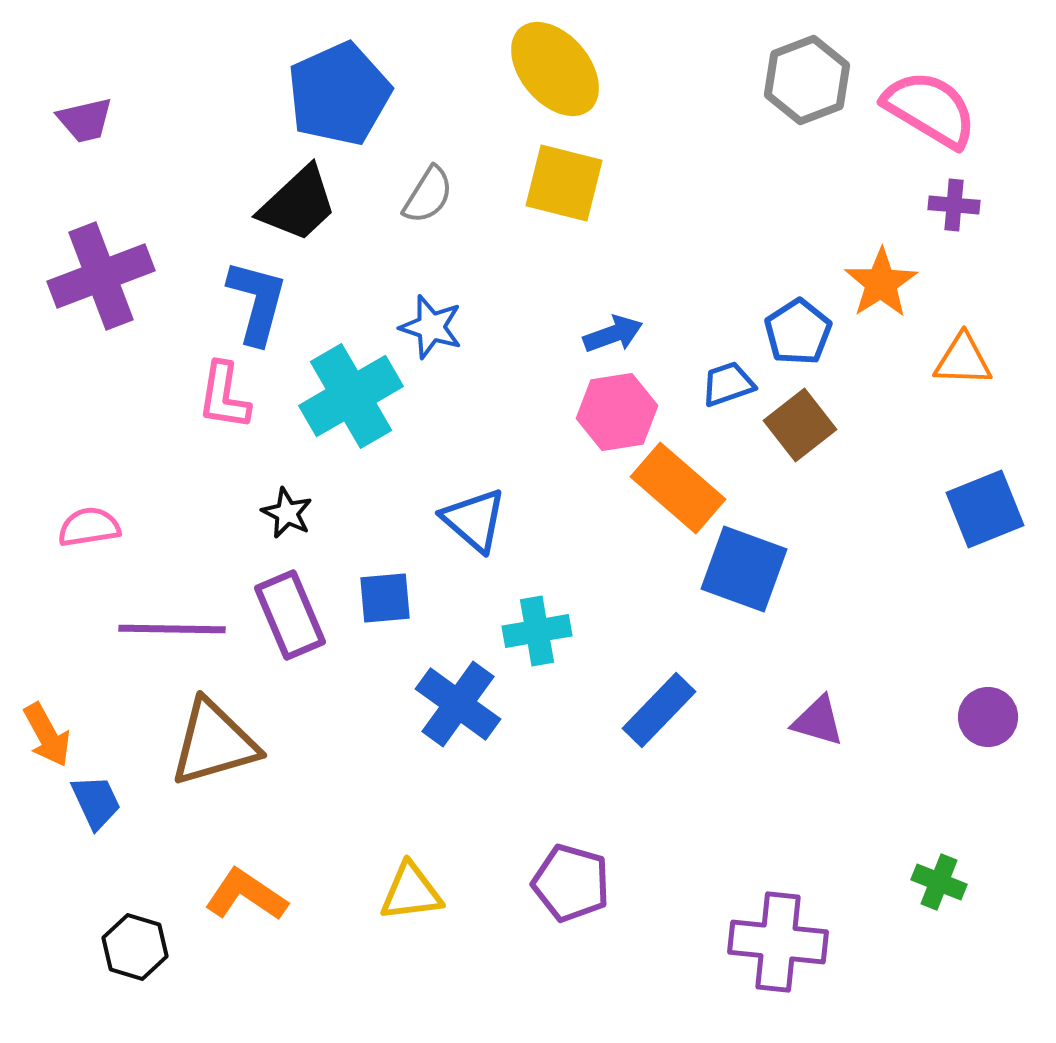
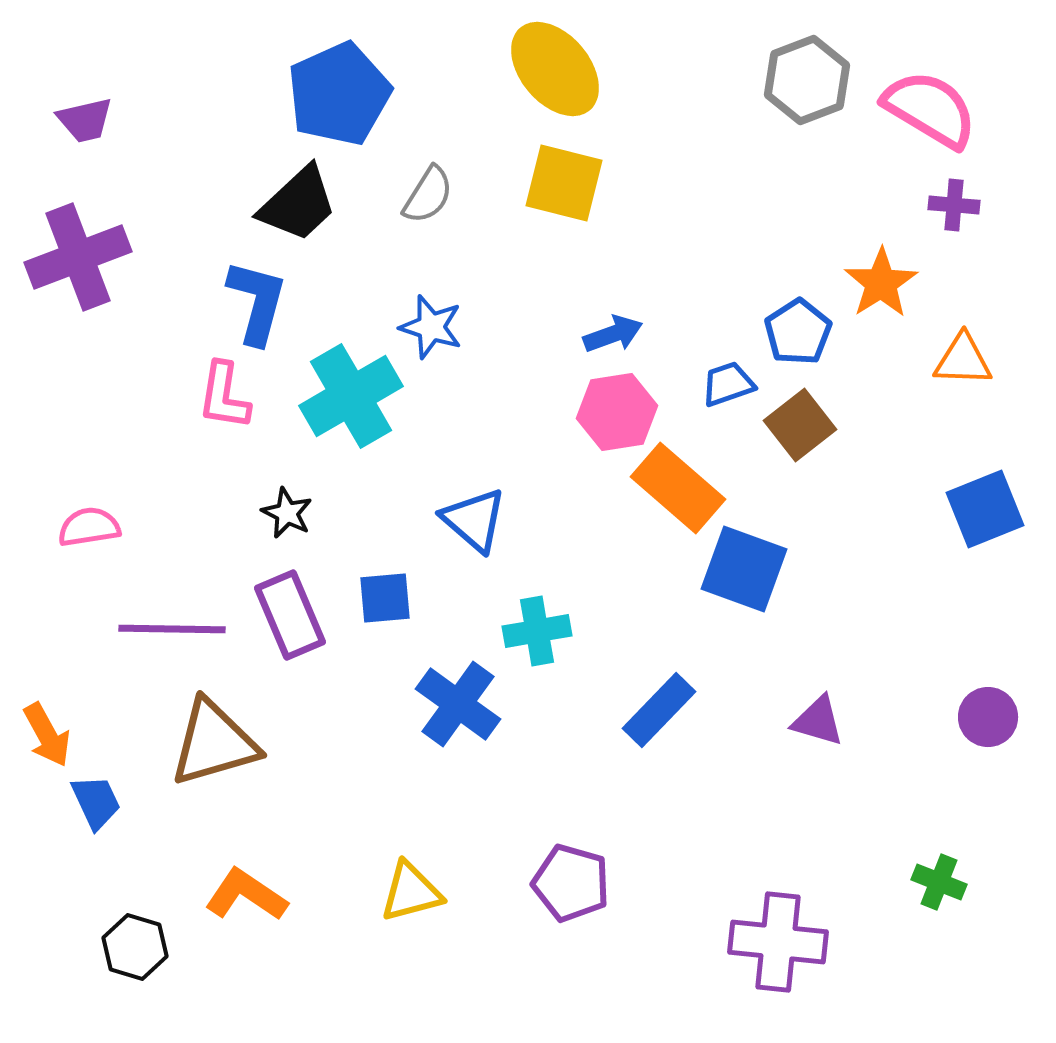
purple cross at (101, 276): moved 23 px left, 19 px up
yellow triangle at (411, 892): rotated 8 degrees counterclockwise
